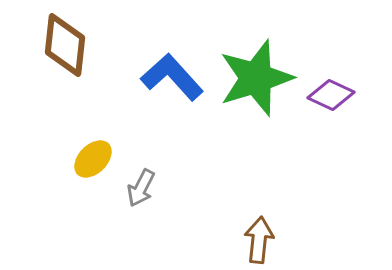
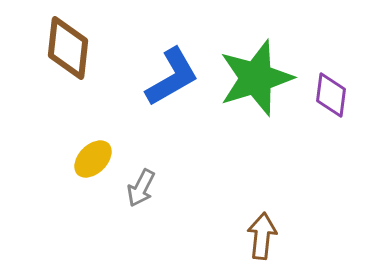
brown diamond: moved 3 px right, 3 px down
blue L-shape: rotated 102 degrees clockwise
purple diamond: rotated 72 degrees clockwise
brown arrow: moved 3 px right, 4 px up
